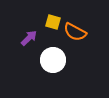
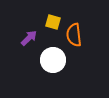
orange semicircle: moved 1 px left, 3 px down; rotated 55 degrees clockwise
